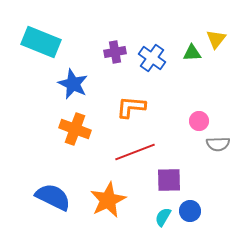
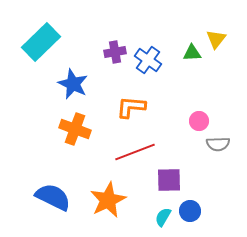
cyan rectangle: rotated 66 degrees counterclockwise
blue cross: moved 4 px left, 2 px down
